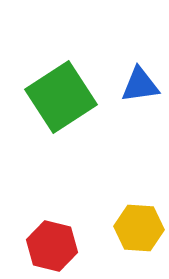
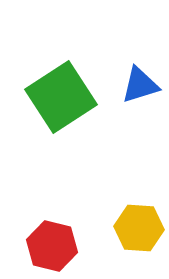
blue triangle: rotated 9 degrees counterclockwise
